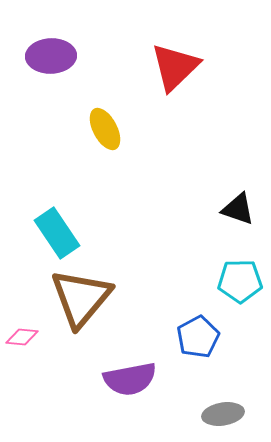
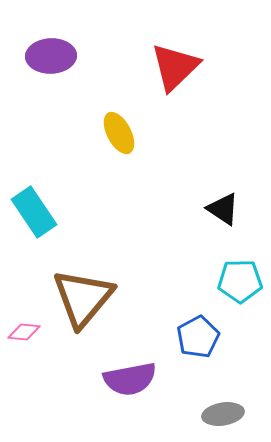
yellow ellipse: moved 14 px right, 4 px down
black triangle: moved 15 px left; rotated 15 degrees clockwise
cyan rectangle: moved 23 px left, 21 px up
brown triangle: moved 2 px right
pink diamond: moved 2 px right, 5 px up
